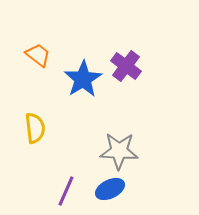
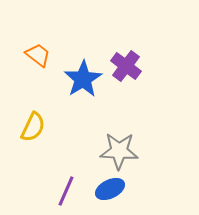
yellow semicircle: moved 2 px left, 1 px up; rotated 32 degrees clockwise
